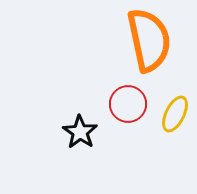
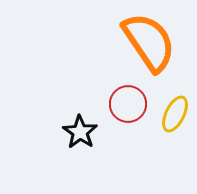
orange semicircle: moved 2 px down; rotated 22 degrees counterclockwise
